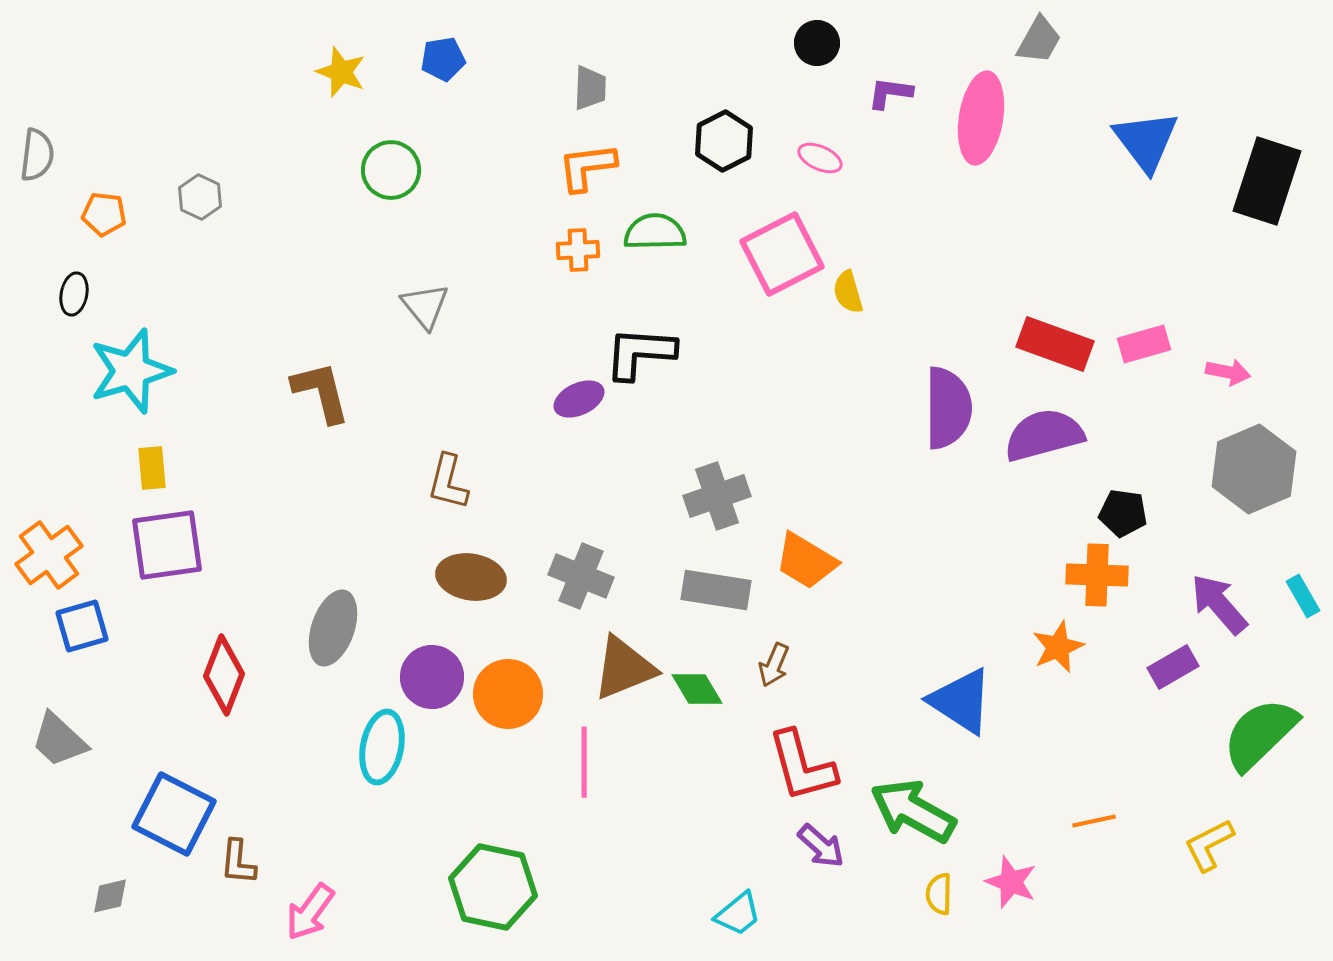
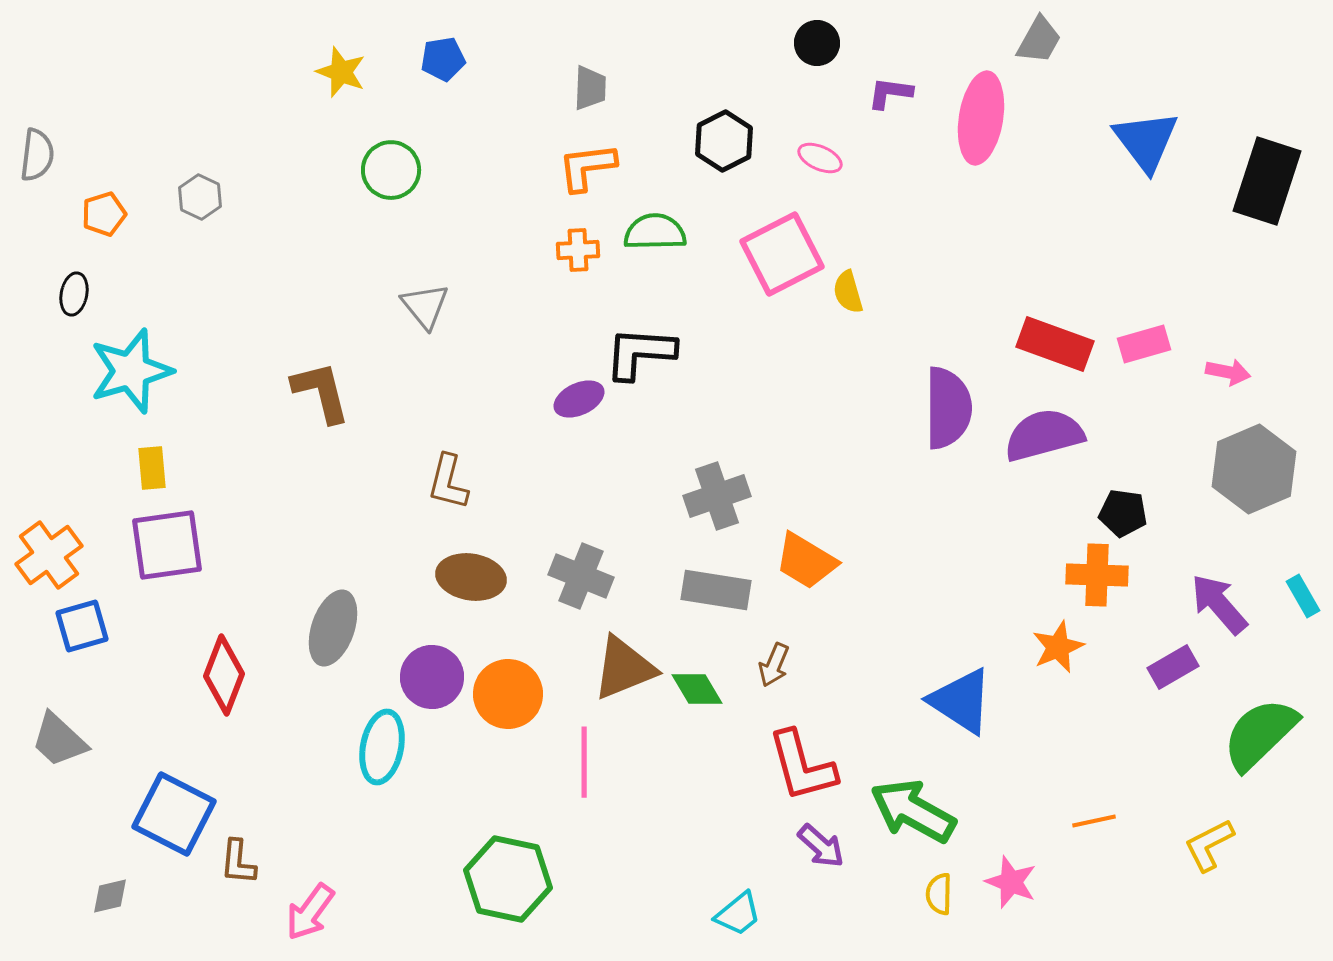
orange pentagon at (104, 214): rotated 24 degrees counterclockwise
green hexagon at (493, 887): moved 15 px right, 8 px up
